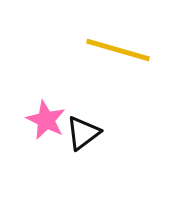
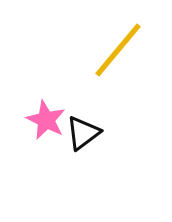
yellow line: rotated 66 degrees counterclockwise
